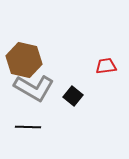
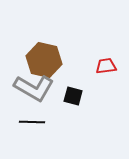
brown hexagon: moved 20 px right
black square: rotated 24 degrees counterclockwise
black line: moved 4 px right, 5 px up
